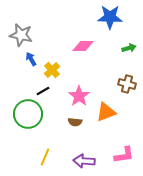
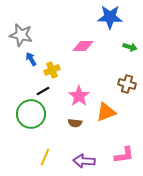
green arrow: moved 1 px right, 1 px up; rotated 32 degrees clockwise
yellow cross: rotated 21 degrees clockwise
green circle: moved 3 px right
brown semicircle: moved 1 px down
